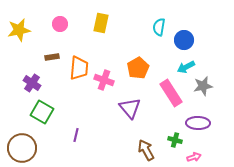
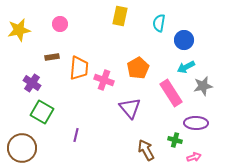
yellow rectangle: moved 19 px right, 7 px up
cyan semicircle: moved 4 px up
purple ellipse: moved 2 px left
